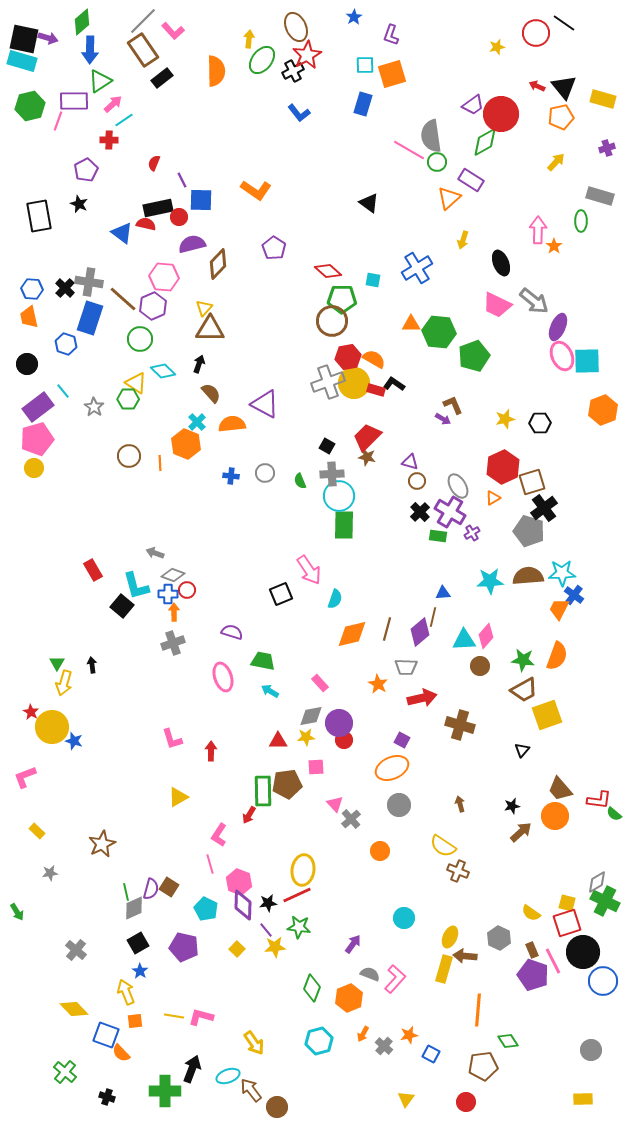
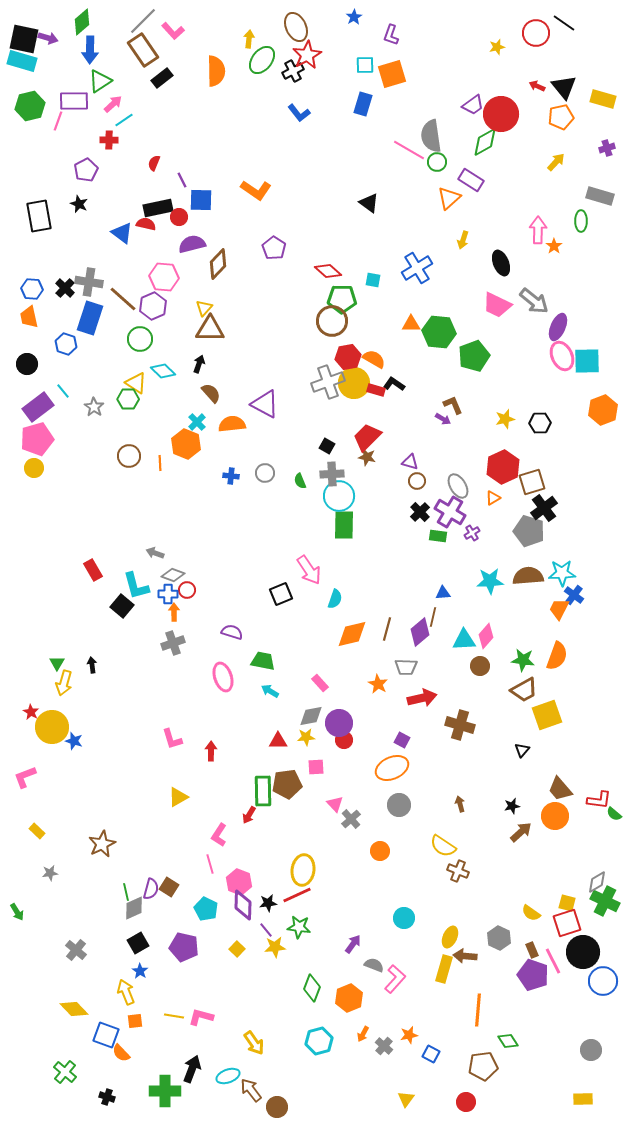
gray semicircle at (370, 974): moved 4 px right, 9 px up
